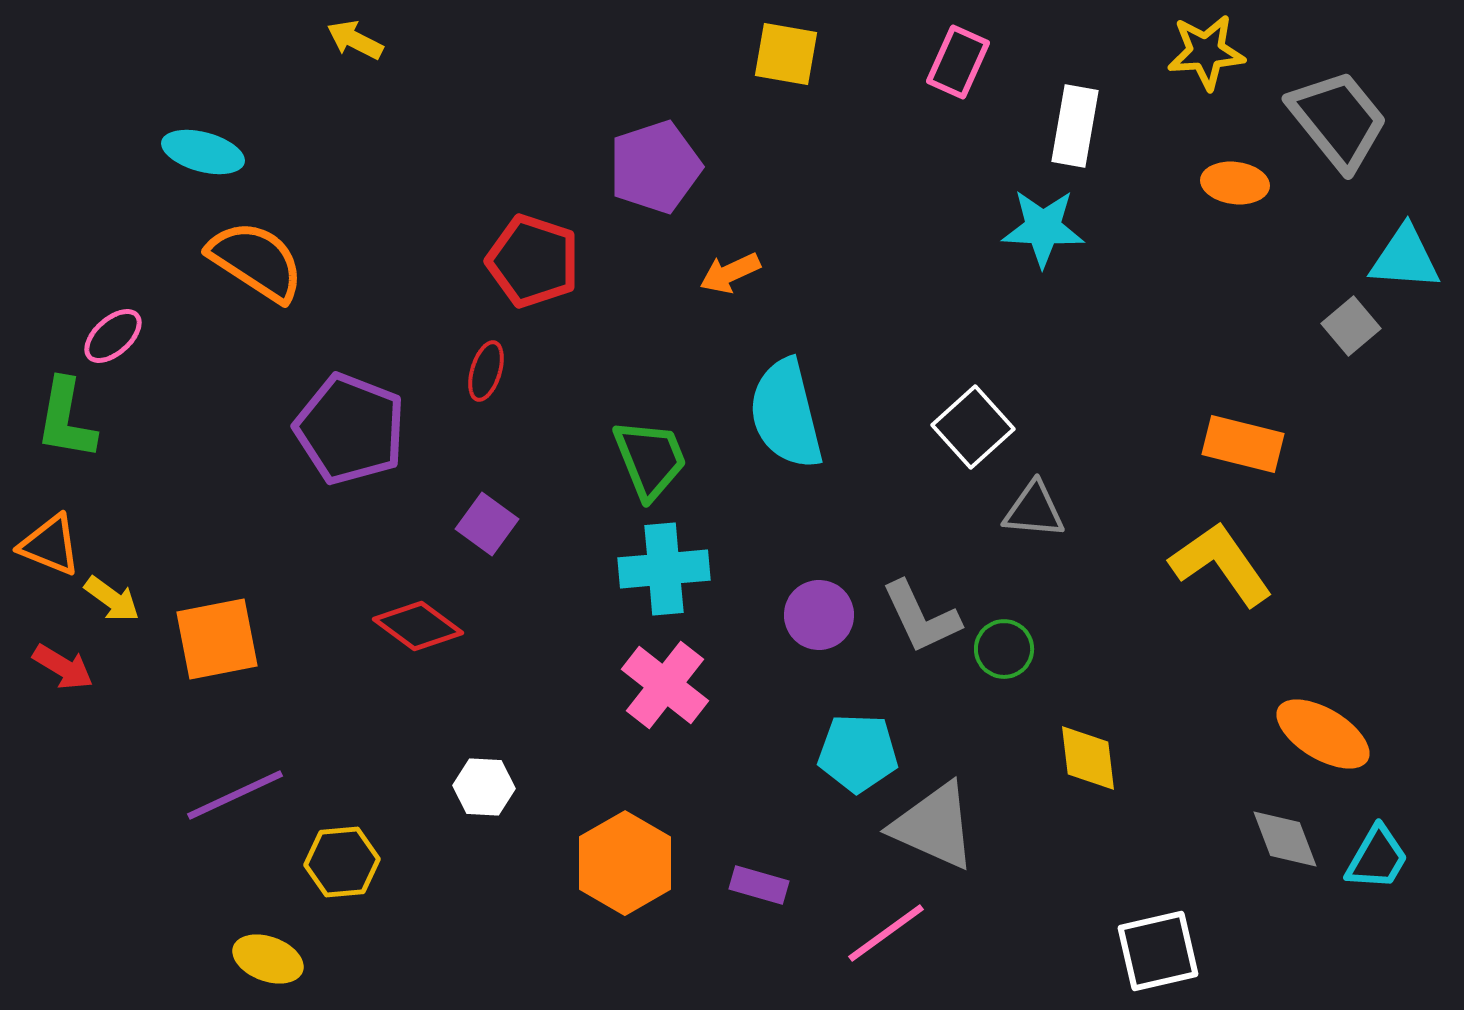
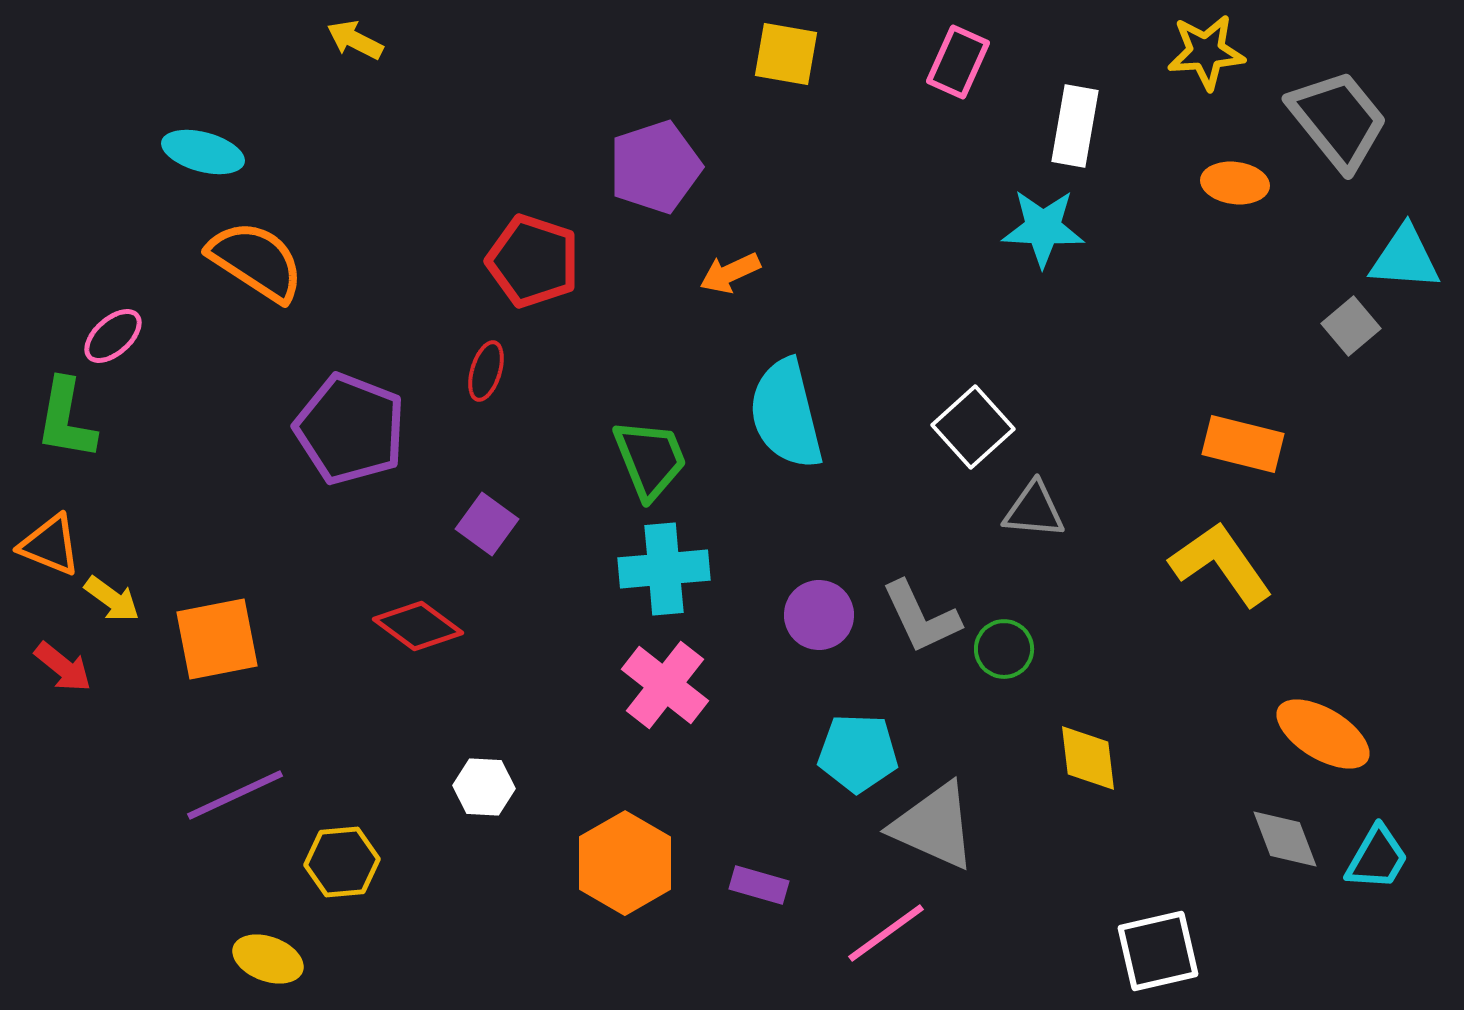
red arrow at (63, 667): rotated 8 degrees clockwise
